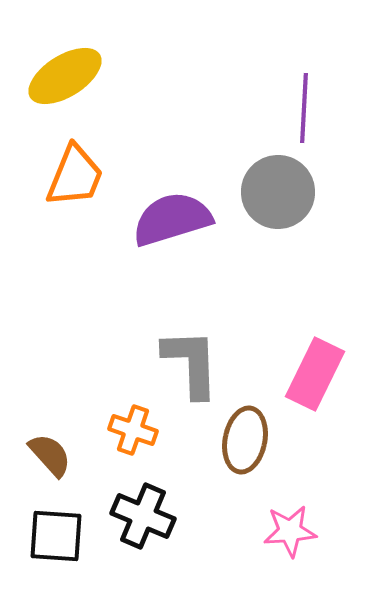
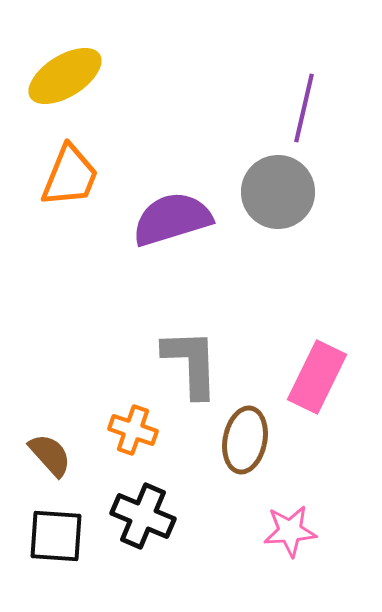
purple line: rotated 10 degrees clockwise
orange trapezoid: moved 5 px left
pink rectangle: moved 2 px right, 3 px down
